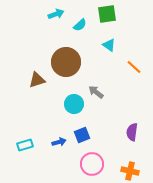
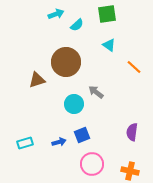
cyan semicircle: moved 3 px left
cyan rectangle: moved 2 px up
